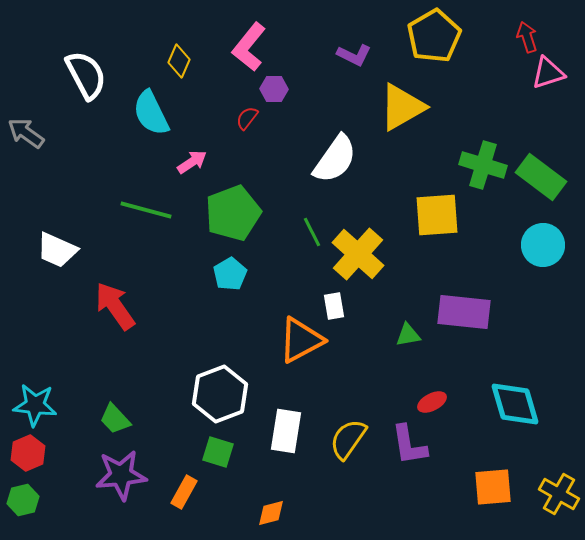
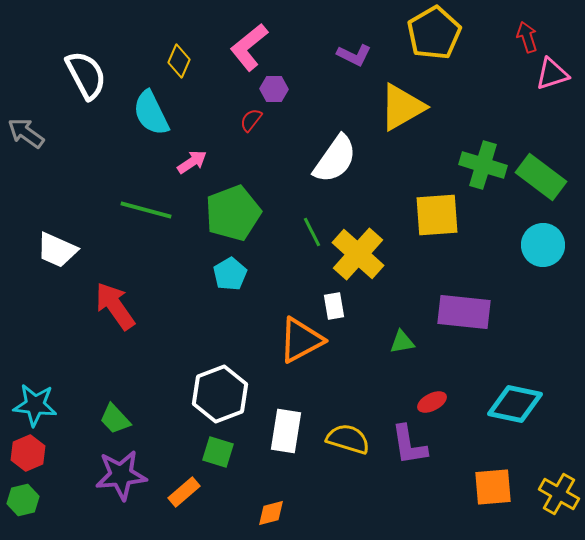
yellow pentagon at (434, 36): moved 3 px up
pink L-shape at (249, 47): rotated 12 degrees clockwise
pink triangle at (548, 73): moved 4 px right, 1 px down
red semicircle at (247, 118): moved 4 px right, 2 px down
green triangle at (408, 335): moved 6 px left, 7 px down
cyan diamond at (515, 404): rotated 62 degrees counterclockwise
yellow semicircle at (348, 439): rotated 72 degrees clockwise
orange rectangle at (184, 492): rotated 20 degrees clockwise
